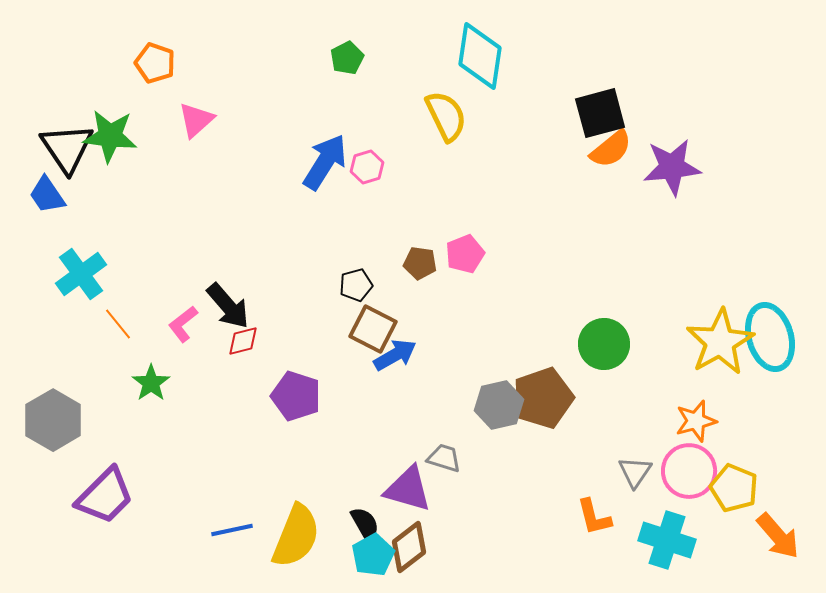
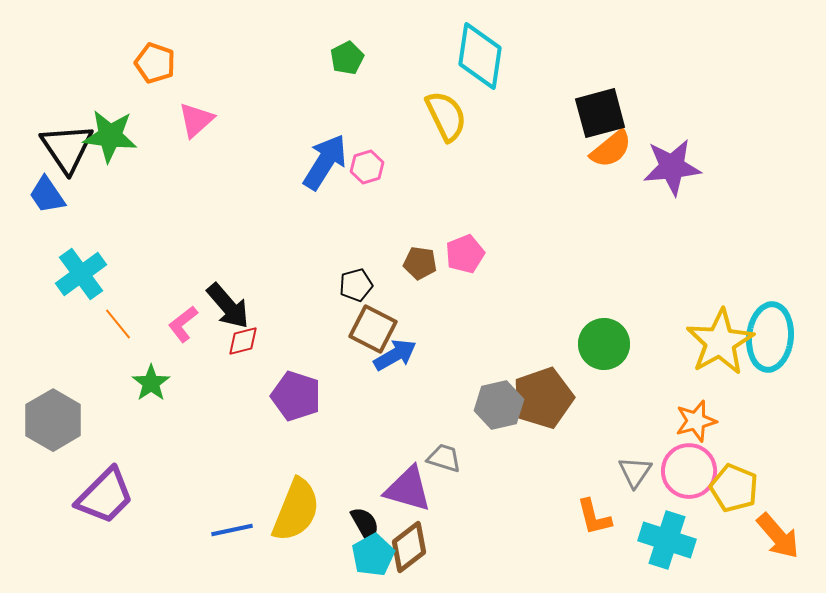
cyan ellipse at (770, 337): rotated 22 degrees clockwise
yellow semicircle at (296, 536): moved 26 px up
